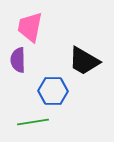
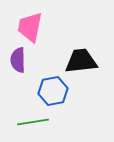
black trapezoid: moved 3 px left; rotated 144 degrees clockwise
blue hexagon: rotated 12 degrees counterclockwise
